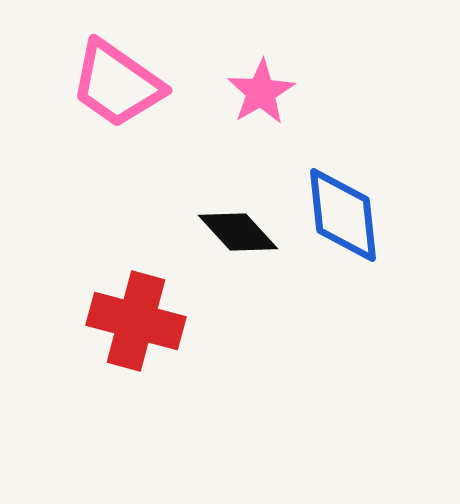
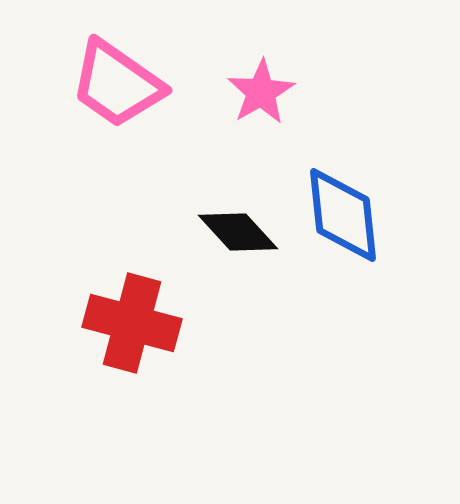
red cross: moved 4 px left, 2 px down
